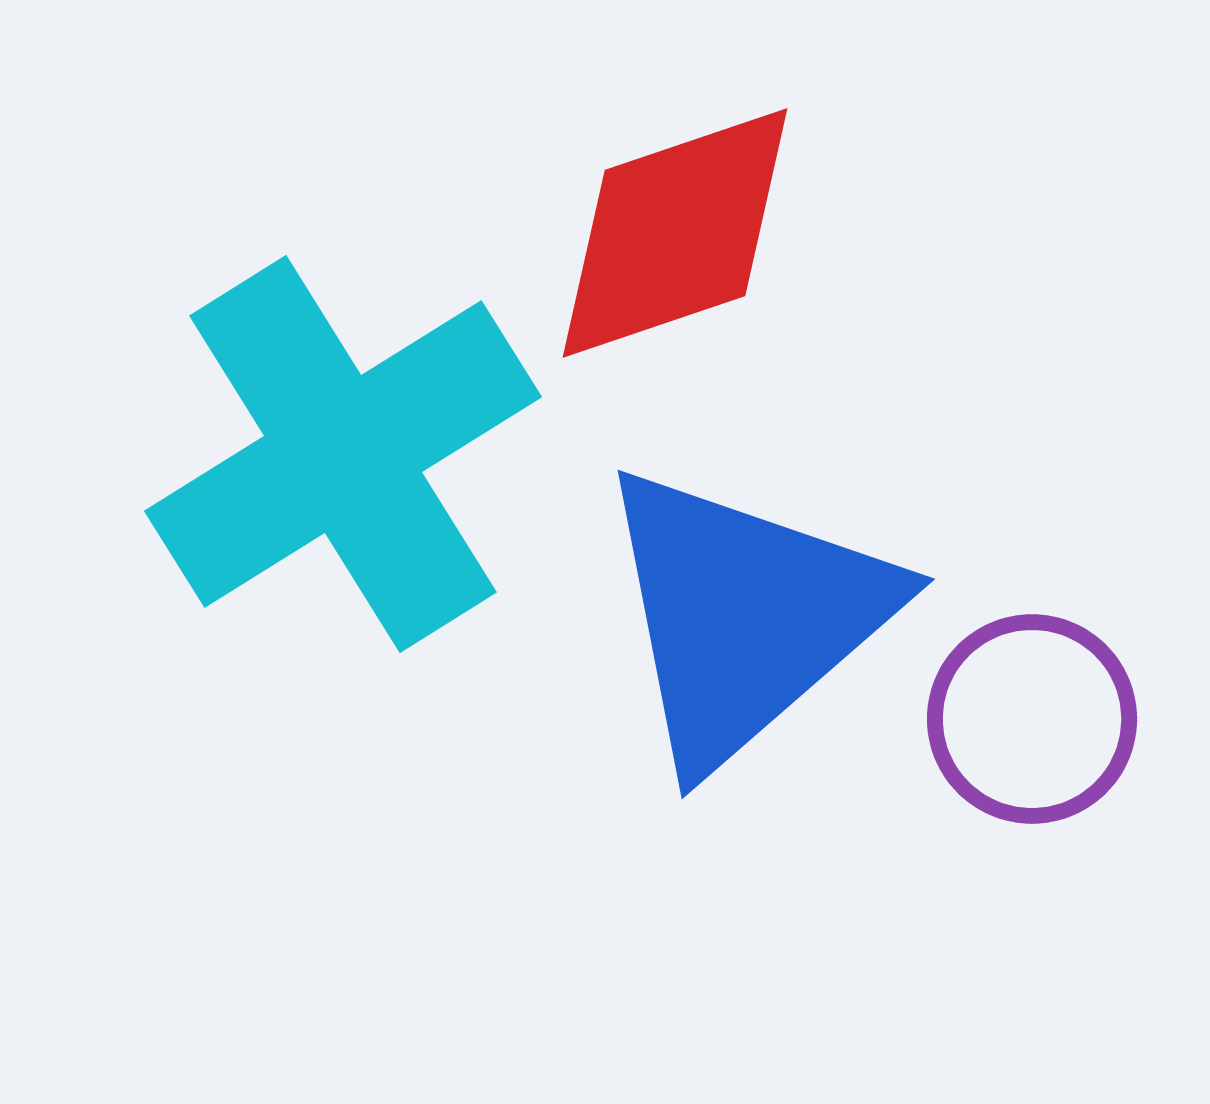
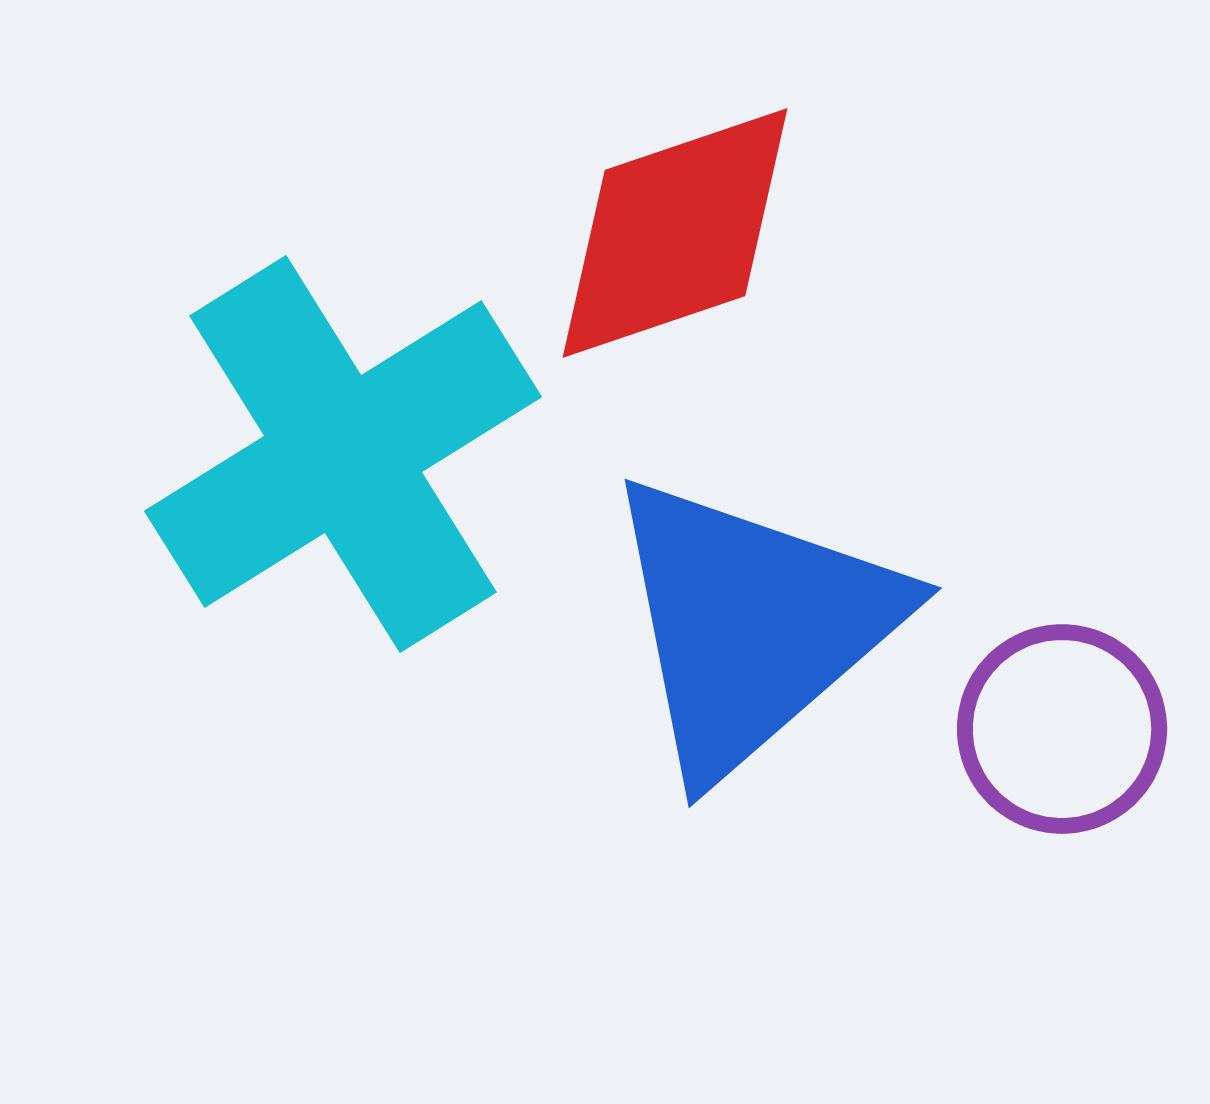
blue triangle: moved 7 px right, 9 px down
purple circle: moved 30 px right, 10 px down
